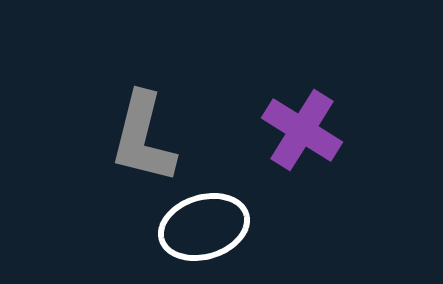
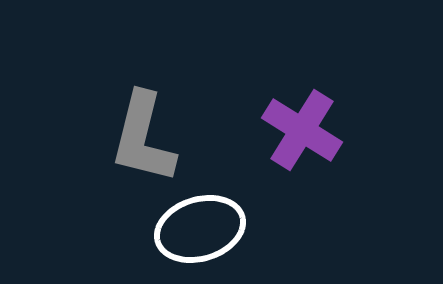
white ellipse: moved 4 px left, 2 px down
